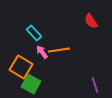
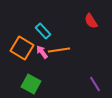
cyan rectangle: moved 9 px right, 2 px up
orange square: moved 1 px right, 19 px up
purple line: moved 1 px up; rotated 14 degrees counterclockwise
